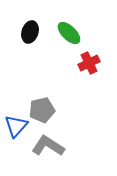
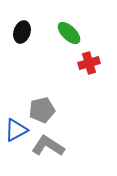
black ellipse: moved 8 px left
red cross: rotated 10 degrees clockwise
blue triangle: moved 4 px down; rotated 20 degrees clockwise
